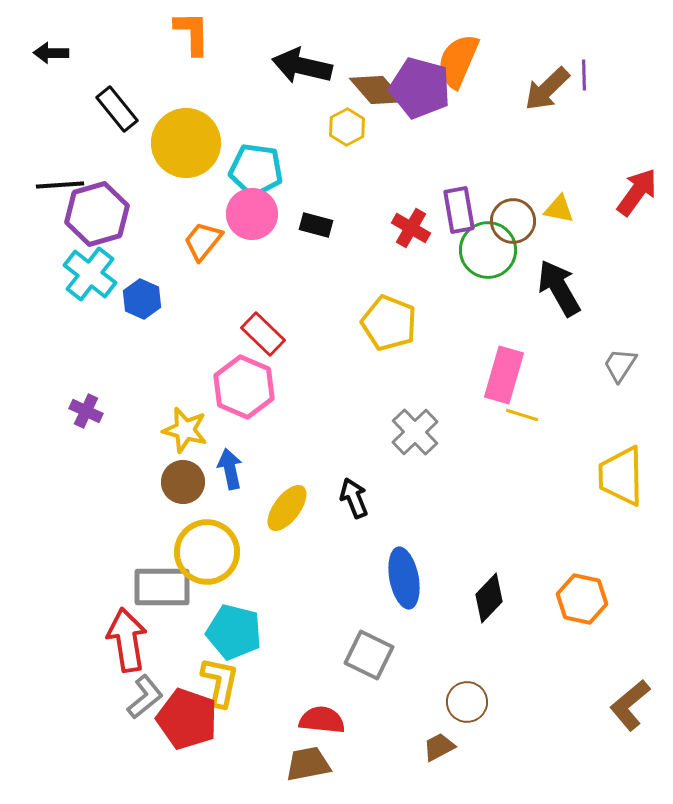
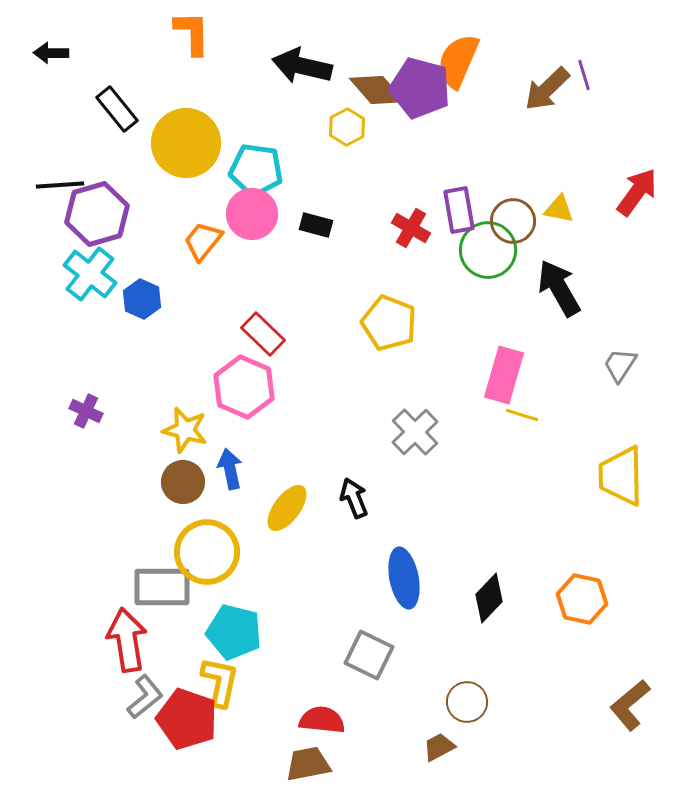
purple line at (584, 75): rotated 16 degrees counterclockwise
